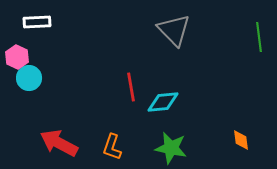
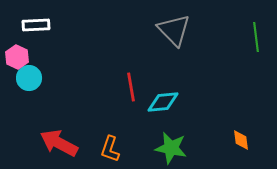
white rectangle: moved 1 px left, 3 px down
green line: moved 3 px left
orange L-shape: moved 2 px left, 2 px down
